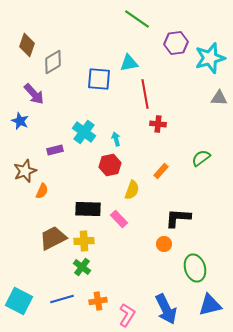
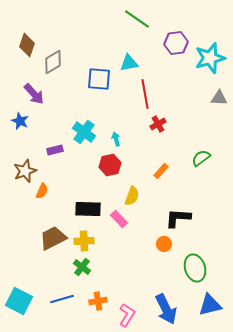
red cross: rotated 35 degrees counterclockwise
yellow semicircle: moved 6 px down
